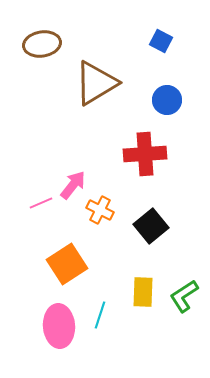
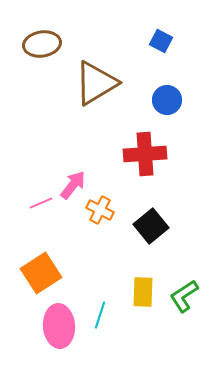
orange square: moved 26 px left, 9 px down
